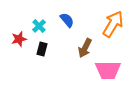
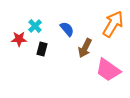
blue semicircle: moved 9 px down
cyan cross: moved 4 px left
red star: rotated 14 degrees clockwise
pink trapezoid: rotated 36 degrees clockwise
